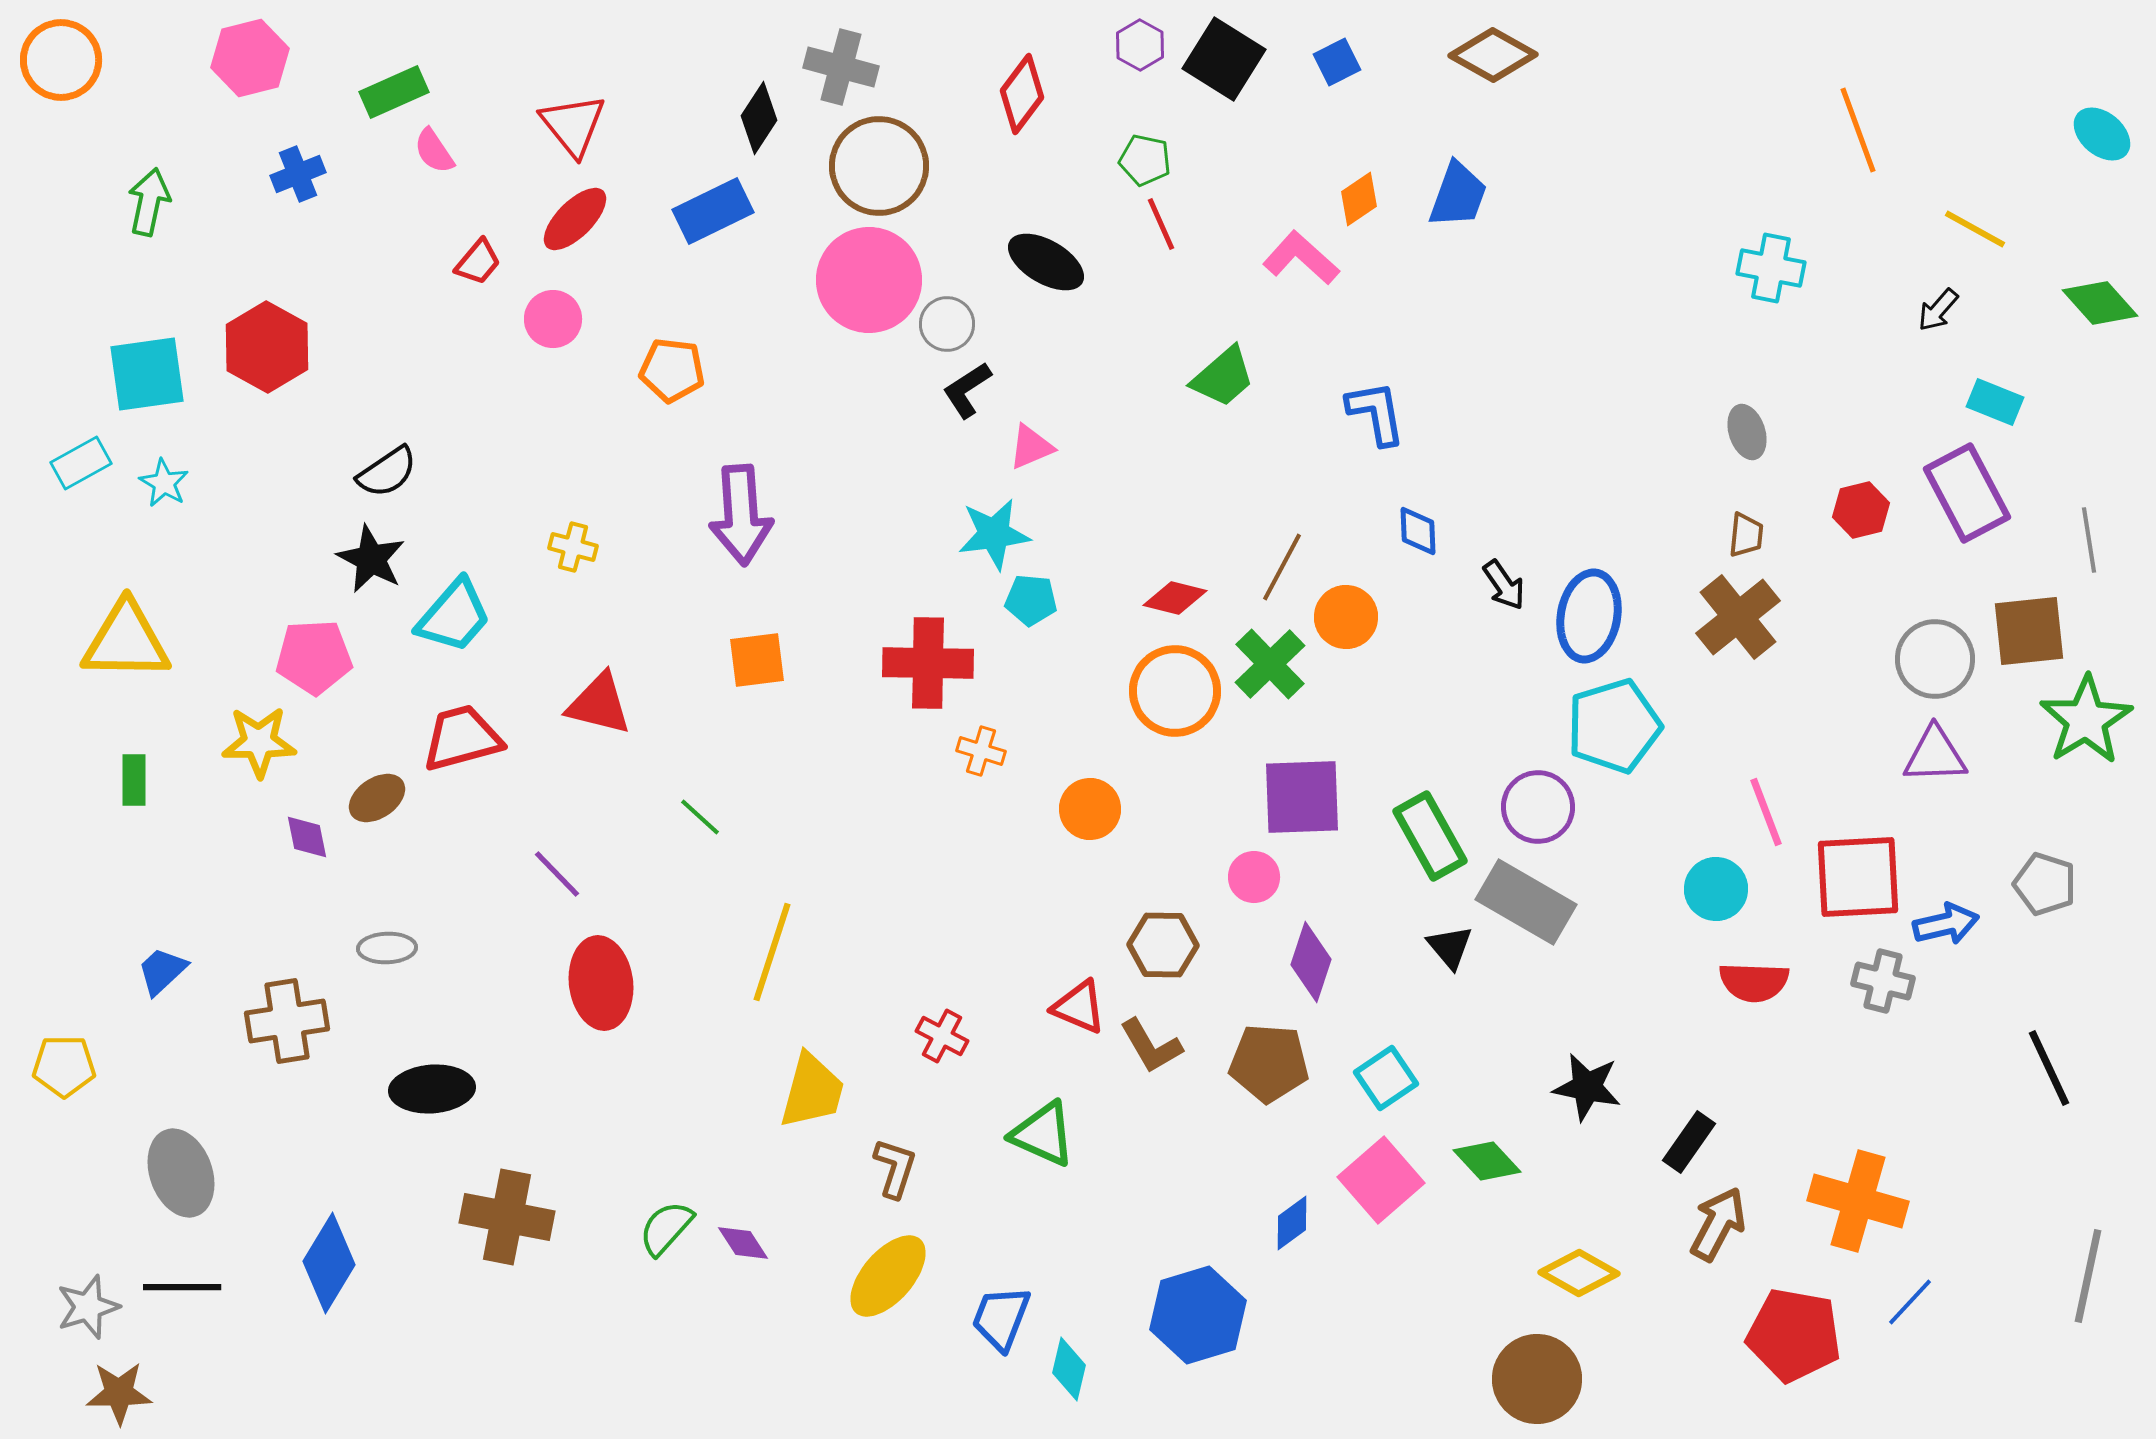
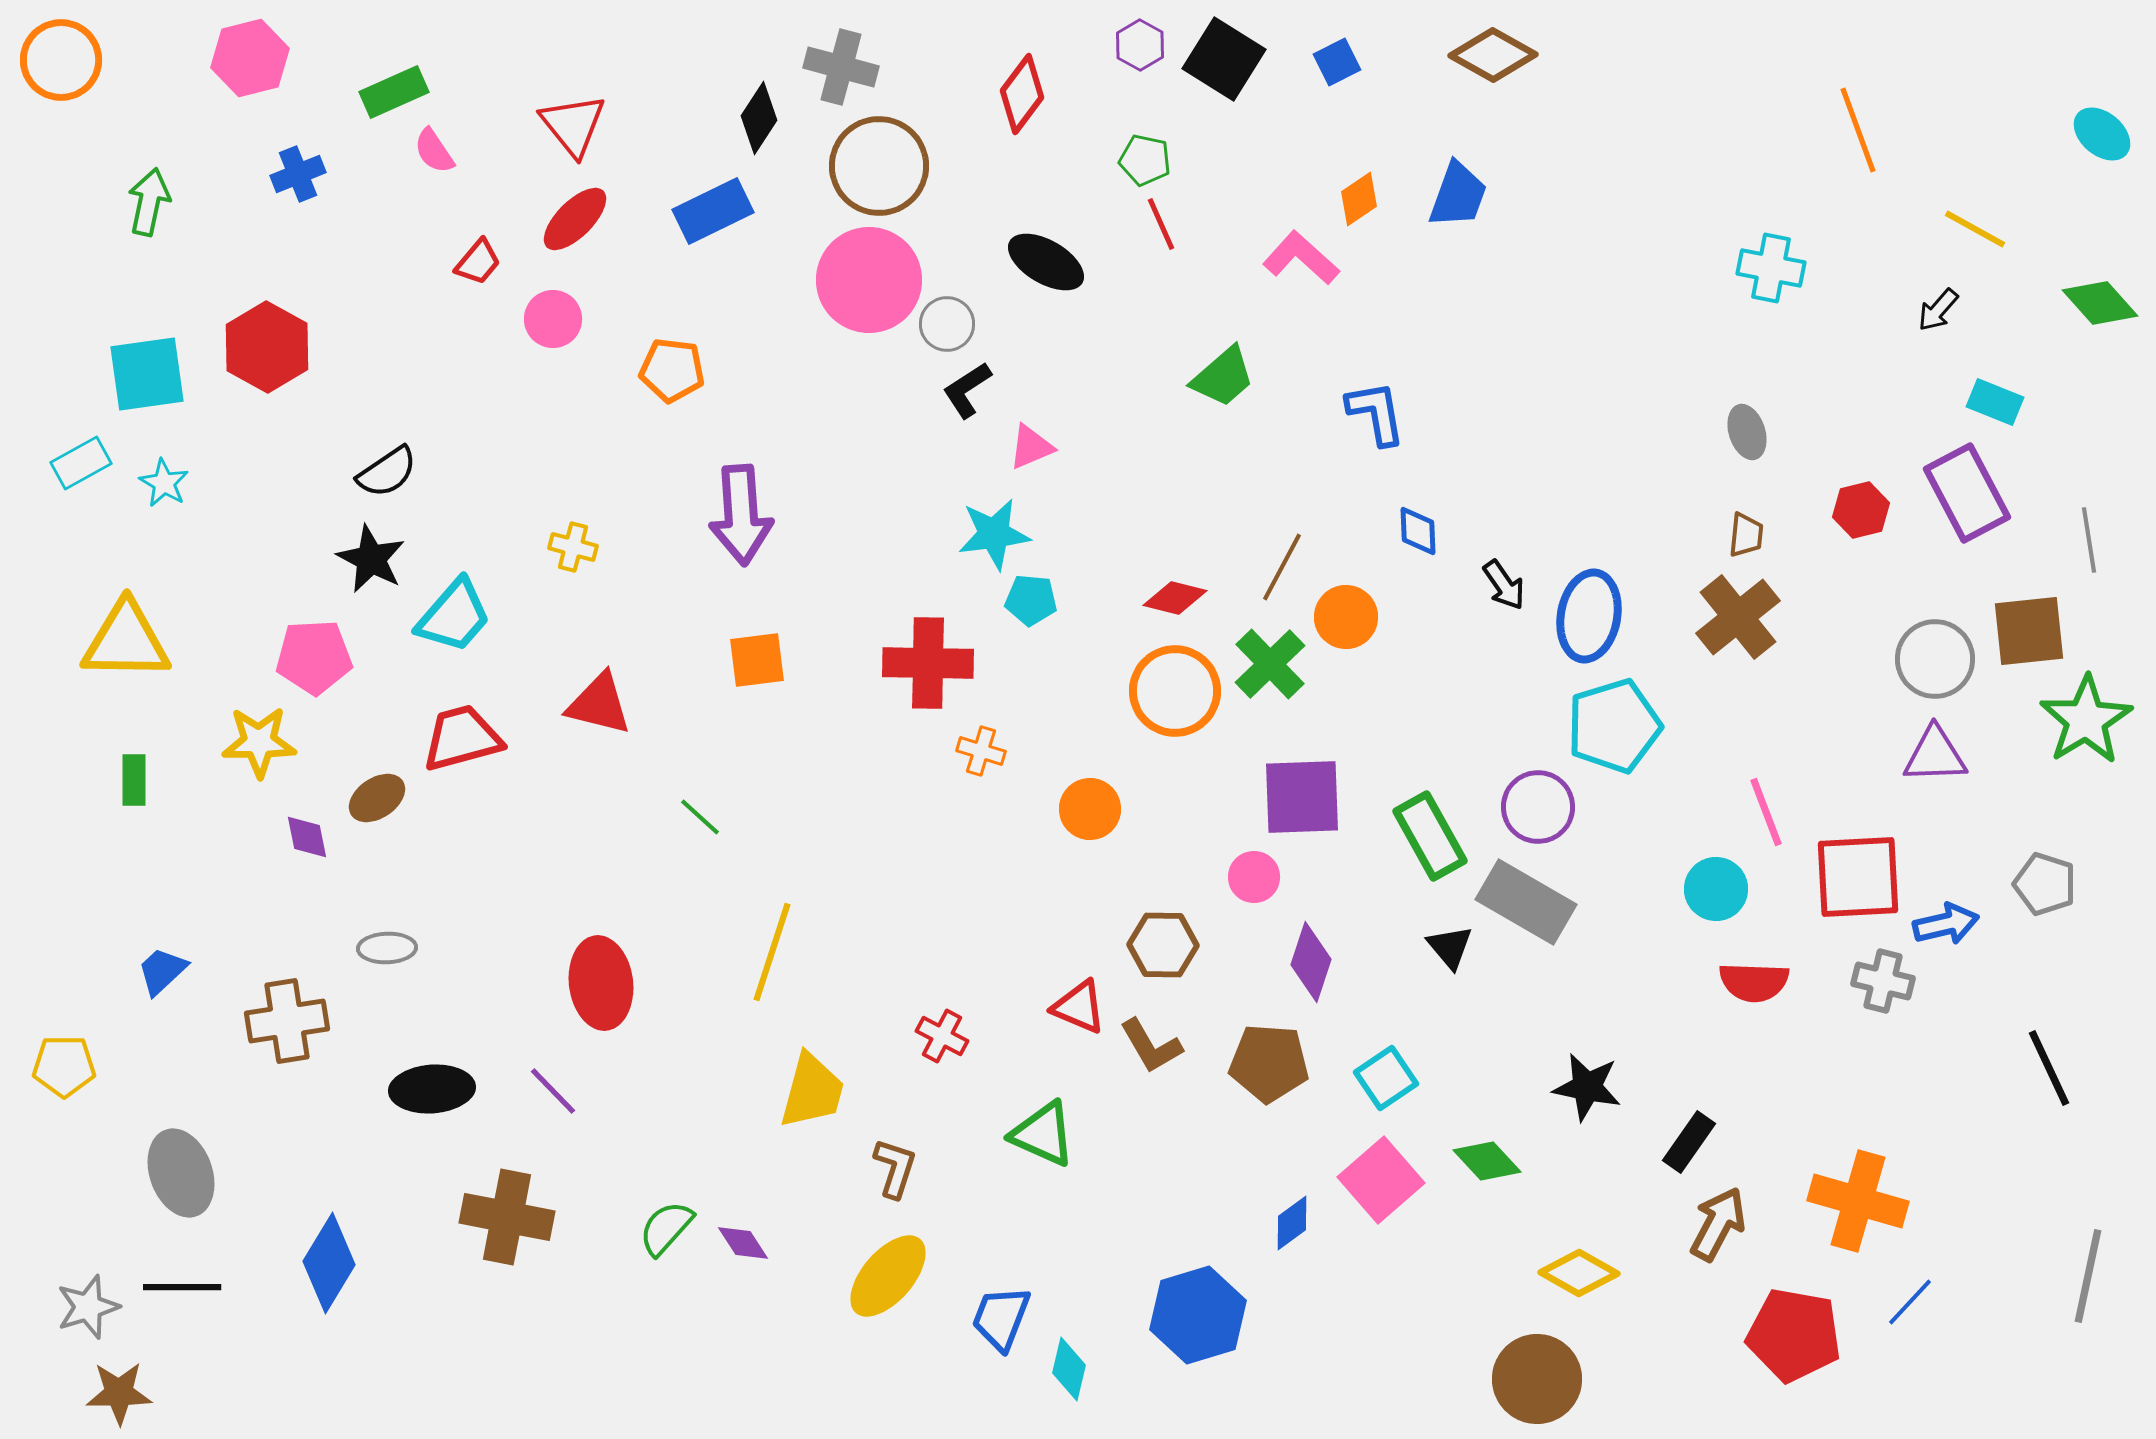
purple line at (557, 874): moved 4 px left, 217 px down
